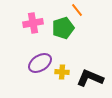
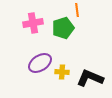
orange line: rotated 32 degrees clockwise
